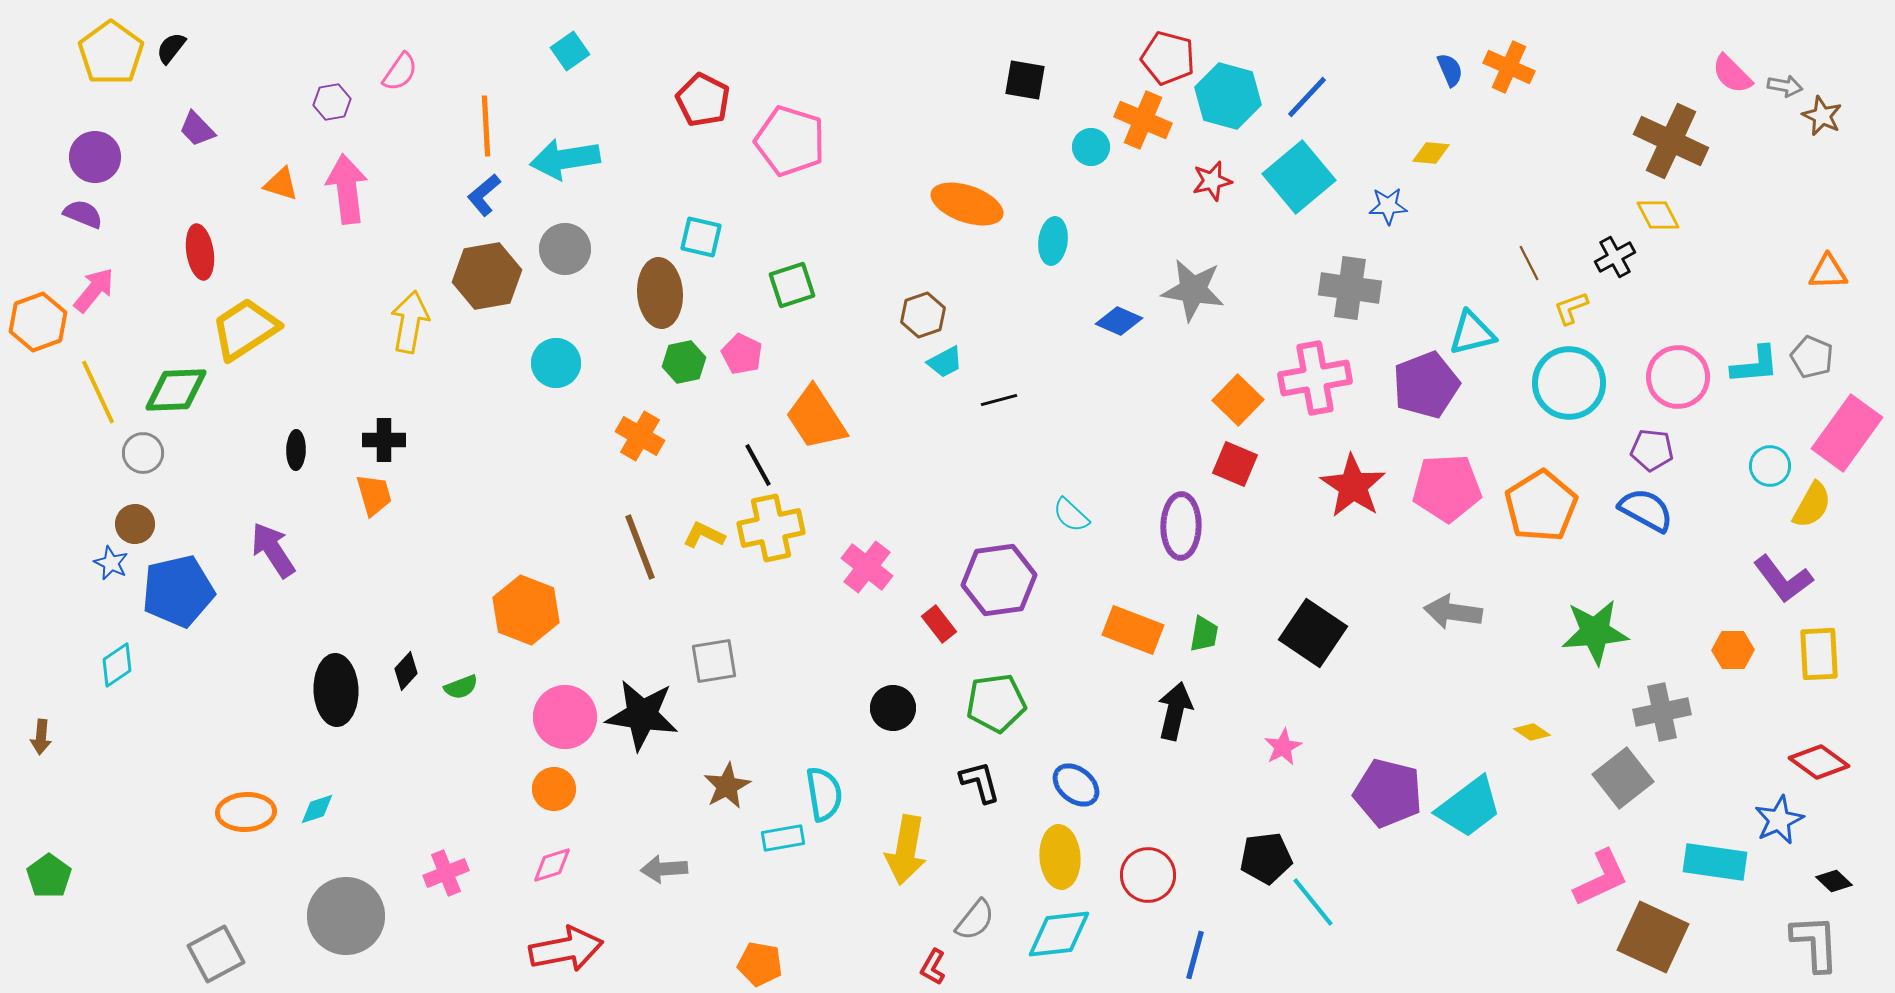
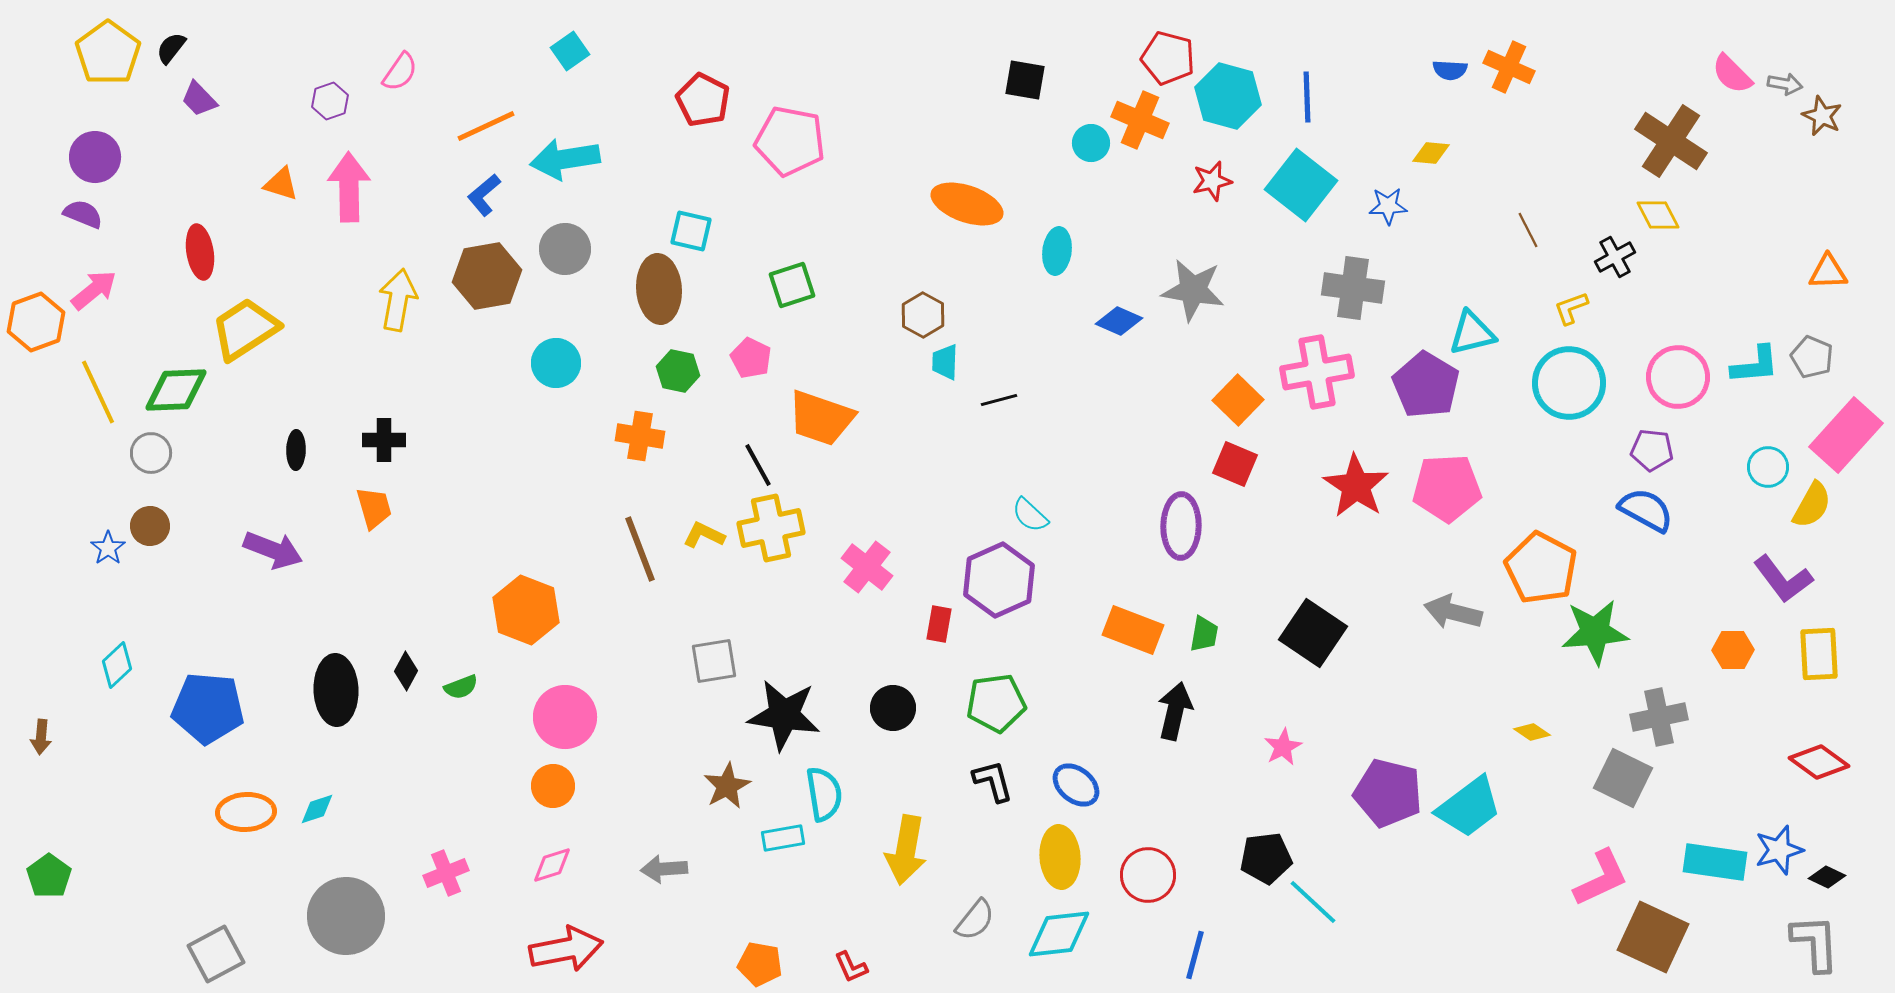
yellow pentagon at (111, 53): moved 3 px left
blue semicircle at (1450, 70): rotated 116 degrees clockwise
gray arrow at (1785, 86): moved 2 px up
blue line at (1307, 97): rotated 45 degrees counterclockwise
purple hexagon at (332, 102): moved 2 px left, 1 px up; rotated 9 degrees counterclockwise
orange cross at (1143, 120): moved 3 px left
orange line at (486, 126): rotated 68 degrees clockwise
purple trapezoid at (197, 129): moved 2 px right, 30 px up
pink pentagon at (790, 141): rotated 6 degrees counterclockwise
brown cross at (1671, 141): rotated 8 degrees clockwise
cyan circle at (1091, 147): moved 4 px up
cyan square at (1299, 177): moved 2 px right, 8 px down; rotated 12 degrees counterclockwise
pink arrow at (347, 189): moved 2 px right, 2 px up; rotated 6 degrees clockwise
cyan square at (701, 237): moved 10 px left, 6 px up
cyan ellipse at (1053, 241): moved 4 px right, 10 px down
brown line at (1529, 263): moved 1 px left, 33 px up
gray cross at (1350, 288): moved 3 px right
pink arrow at (94, 290): rotated 12 degrees clockwise
brown ellipse at (660, 293): moved 1 px left, 4 px up
brown hexagon at (923, 315): rotated 12 degrees counterclockwise
orange hexagon at (38, 322): moved 2 px left
yellow arrow at (410, 322): moved 12 px left, 22 px up
pink pentagon at (742, 354): moved 9 px right, 4 px down
green hexagon at (684, 362): moved 6 px left, 9 px down; rotated 24 degrees clockwise
cyan trapezoid at (945, 362): rotated 120 degrees clockwise
pink cross at (1315, 378): moved 2 px right, 6 px up
purple pentagon at (1426, 385): rotated 20 degrees counterclockwise
orange trapezoid at (816, 418): moved 5 px right; rotated 38 degrees counterclockwise
pink rectangle at (1847, 433): moved 1 px left, 2 px down; rotated 6 degrees clockwise
orange cross at (640, 436): rotated 21 degrees counterclockwise
gray circle at (143, 453): moved 8 px right
cyan circle at (1770, 466): moved 2 px left, 1 px down
red star at (1353, 486): moved 3 px right
orange trapezoid at (374, 495): moved 13 px down
orange pentagon at (1541, 506): moved 62 px down; rotated 12 degrees counterclockwise
cyan semicircle at (1071, 515): moved 41 px left
brown circle at (135, 524): moved 15 px right, 2 px down
brown line at (640, 547): moved 2 px down
purple arrow at (273, 550): rotated 144 degrees clockwise
blue star at (111, 563): moved 3 px left, 15 px up; rotated 12 degrees clockwise
purple hexagon at (999, 580): rotated 16 degrees counterclockwise
blue pentagon at (178, 591): moved 30 px right, 117 px down; rotated 18 degrees clockwise
gray arrow at (1453, 612): rotated 6 degrees clockwise
red rectangle at (939, 624): rotated 48 degrees clockwise
cyan diamond at (117, 665): rotated 9 degrees counterclockwise
black diamond at (406, 671): rotated 15 degrees counterclockwise
gray cross at (1662, 712): moved 3 px left, 5 px down
black star at (642, 715): moved 142 px right
gray square at (1623, 778): rotated 26 degrees counterclockwise
black L-shape at (980, 782): moved 13 px right, 1 px up
orange circle at (554, 789): moved 1 px left, 3 px up
blue star at (1779, 820): moved 30 px down; rotated 9 degrees clockwise
black diamond at (1834, 881): moved 7 px left, 4 px up; rotated 18 degrees counterclockwise
cyan line at (1313, 902): rotated 8 degrees counterclockwise
red L-shape at (933, 967): moved 82 px left; rotated 54 degrees counterclockwise
